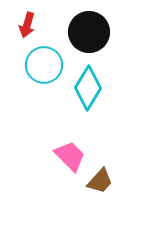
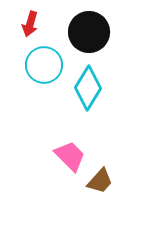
red arrow: moved 3 px right, 1 px up
